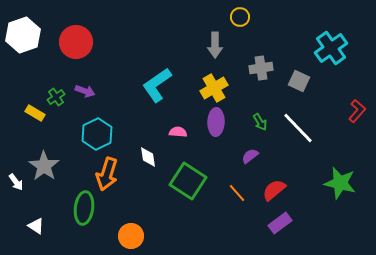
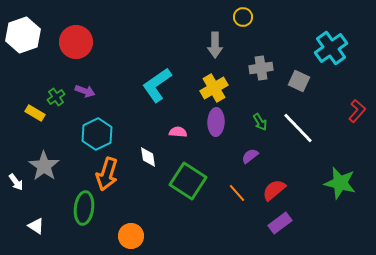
yellow circle: moved 3 px right
